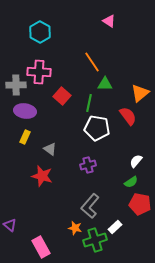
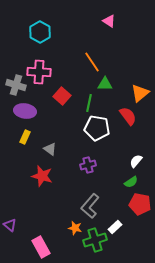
gray cross: rotated 18 degrees clockwise
